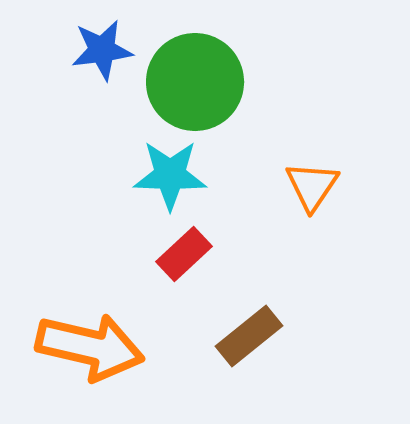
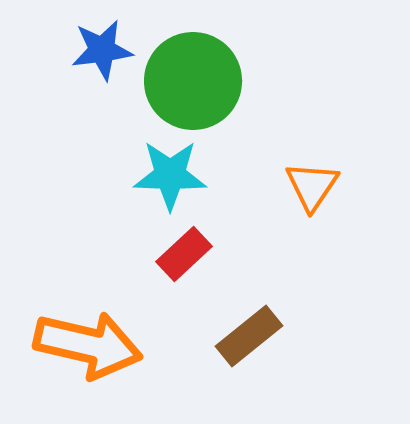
green circle: moved 2 px left, 1 px up
orange arrow: moved 2 px left, 2 px up
